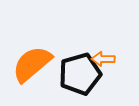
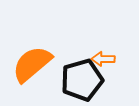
black pentagon: moved 2 px right, 6 px down
